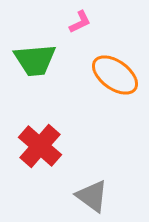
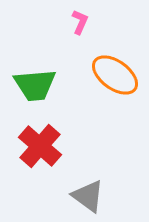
pink L-shape: rotated 40 degrees counterclockwise
green trapezoid: moved 25 px down
gray triangle: moved 4 px left
